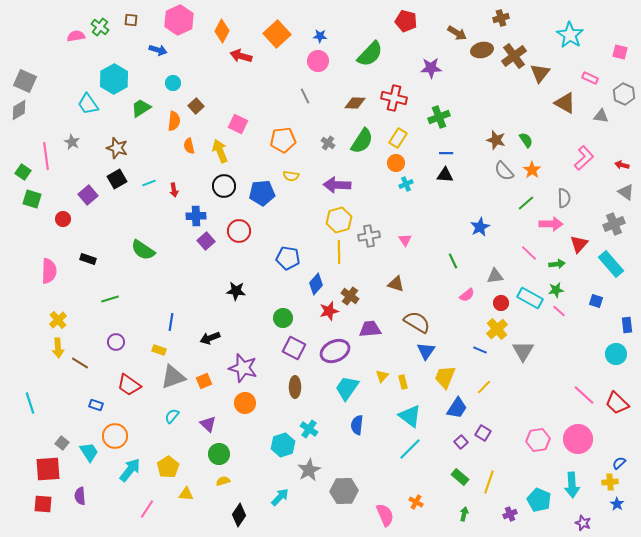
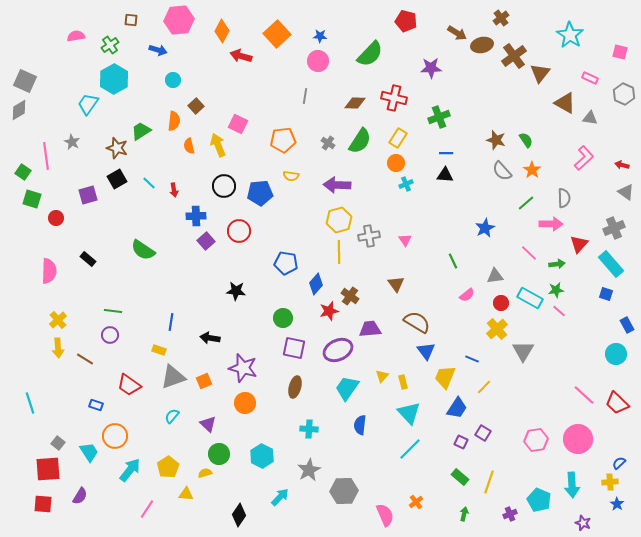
brown cross at (501, 18): rotated 21 degrees counterclockwise
pink hexagon at (179, 20): rotated 20 degrees clockwise
green cross at (100, 27): moved 10 px right, 18 px down; rotated 18 degrees clockwise
brown ellipse at (482, 50): moved 5 px up
cyan circle at (173, 83): moved 3 px up
gray line at (305, 96): rotated 35 degrees clockwise
cyan trapezoid at (88, 104): rotated 70 degrees clockwise
green trapezoid at (141, 108): moved 23 px down
gray triangle at (601, 116): moved 11 px left, 2 px down
green semicircle at (362, 141): moved 2 px left
yellow arrow at (220, 151): moved 2 px left, 6 px up
gray semicircle at (504, 171): moved 2 px left
cyan line at (149, 183): rotated 64 degrees clockwise
blue pentagon at (262, 193): moved 2 px left
purple square at (88, 195): rotated 24 degrees clockwise
red circle at (63, 219): moved 7 px left, 1 px up
gray cross at (614, 224): moved 4 px down
blue star at (480, 227): moved 5 px right, 1 px down
blue pentagon at (288, 258): moved 2 px left, 5 px down
black rectangle at (88, 259): rotated 21 degrees clockwise
brown triangle at (396, 284): rotated 36 degrees clockwise
green line at (110, 299): moved 3 px right, 12 px down; rotated 24 degrees clockwise
blue square at (596, 301): moved 10 px right, 7 px up
blue rectangle at (627, 325): rotated 21 degrees counterclockwise
black arrow at (210, 338): rotated 30 degrees clockwise
purple circle at (116, 342): moved 6 px left, 7 px up
purple square at (294, 348): rotated 15 degrees counterclockwise
blue line at (480, 350): moved 8 px left, 9 px down
purple ellipse at (335, 351): moved 3 px right, 1 px up
blue triangle at (426, 351): rotated 12 degrees counterclockwise
brown line at (80, 363): moved 5 px right, 4 px up
brown ellipse at (295, 387): rotated 15 degrees clockwise
cyan triangle at (410, 416): moved 1 px left, 3 px up; rotated 10 degrees clockwise
blue semicircle at (357, 425): moved 3 px right
cyan cross at (309, 429): rotated 30 degrees counterclockwise
pink hexagon at (538, 440): moved 2 px left
purple square at (461, 442): rotated 24 degrees counterclockwise
gray square at (62, 443): moved 4 px left
cyan hexagon at (283, 445): moved 21 px left, 11 px down; rotated 15 degrees counterclockwise
yellow semicircle at (223, 481): moved 18 px left, 8 px up
purple semicircle at (80, 496): rotated 144 degrees counterclockwise
orange cross at (416, 502): rotated 24 degrees clockwise
